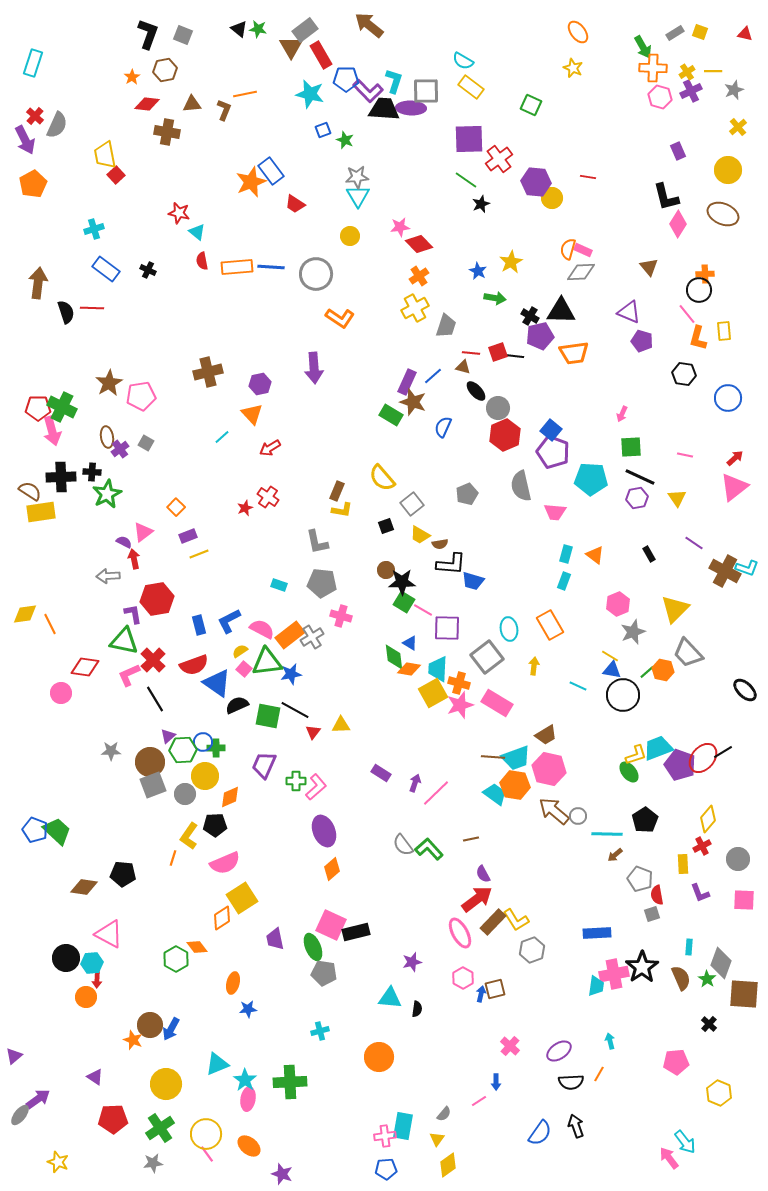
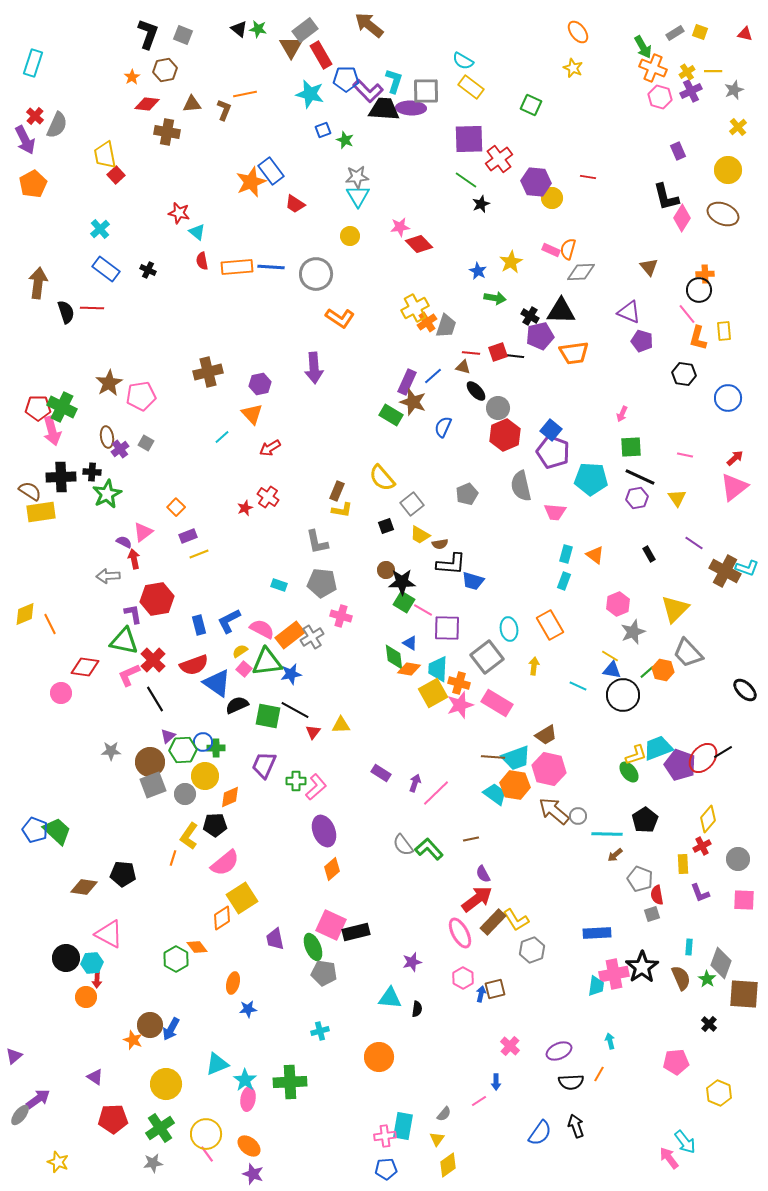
orange cross at (653, 68): rotated 20 degrees clockwise
pink diamond at (678, 224): moved 4 px right, 6 px up
cyan cross at (94, 229): moved 6 px right; rotated 24 degrees counterclockwise
pink rectangle at (583, 250): moved 32 px left
orange cross at (419, 276): moved 8 px right, 46 px down
yellow diamond at (25, 614): rotated 15 degrees counterclockwise
pink semicircle at (225, 863): rotated 16 degrees counterclockwise
purple ellipse at (559, 1051): rotated 10 degrees clockwise
purple star at (282, 1174): moved 29 px left
